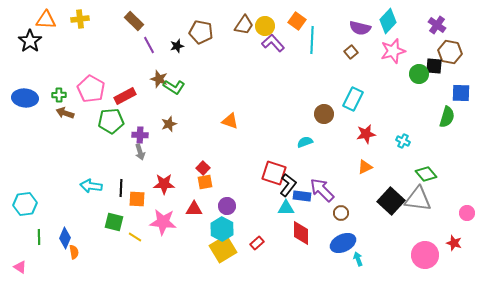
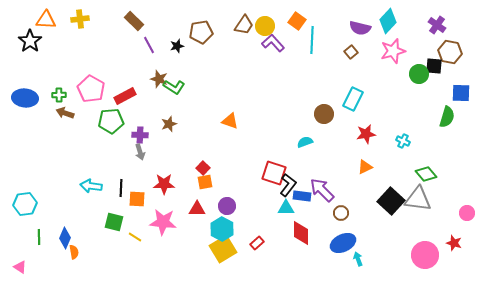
brown pentagon at (201, 32): rotated 20 degrees counterclockwise
red triangle at (194, 209): moved 3 px right
